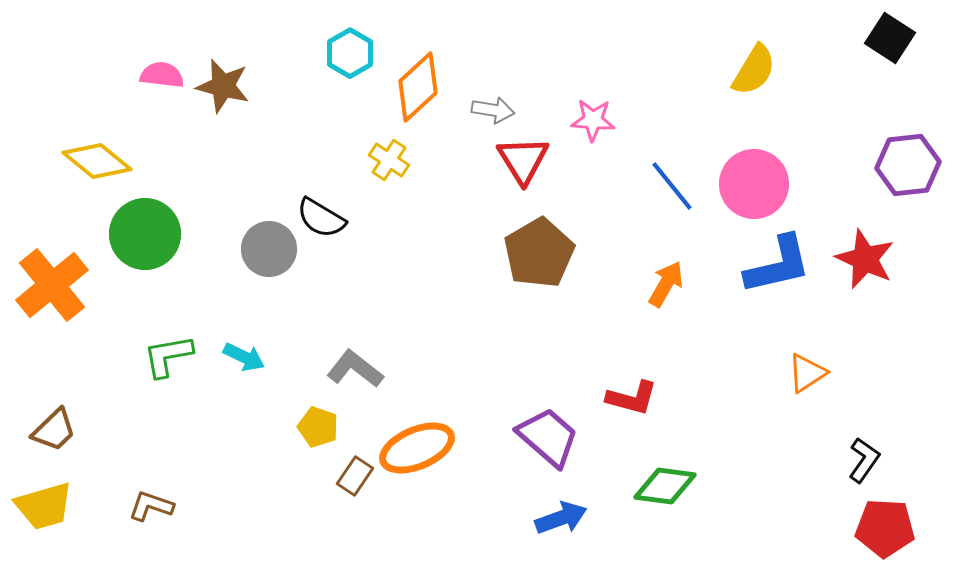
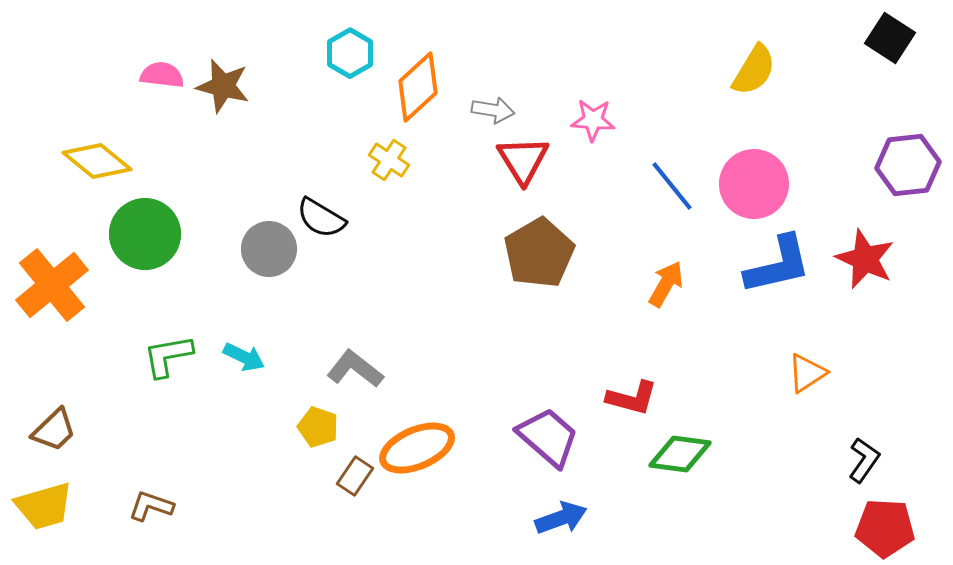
green diamond: moved 15 px right, 32 px up
